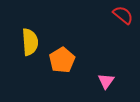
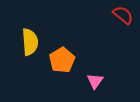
pink triangle: moved 11 px left
